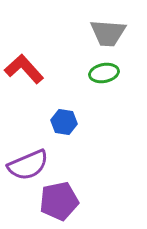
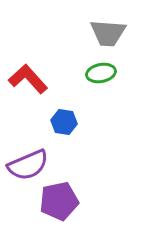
red L-shape: moved 4 px right, 10 px down
green ellipse: moved 3 px left
